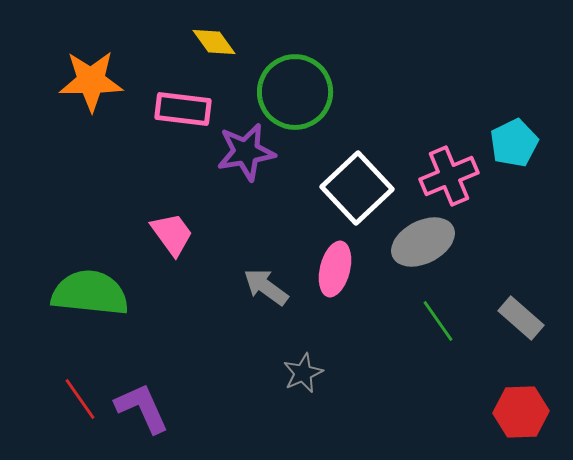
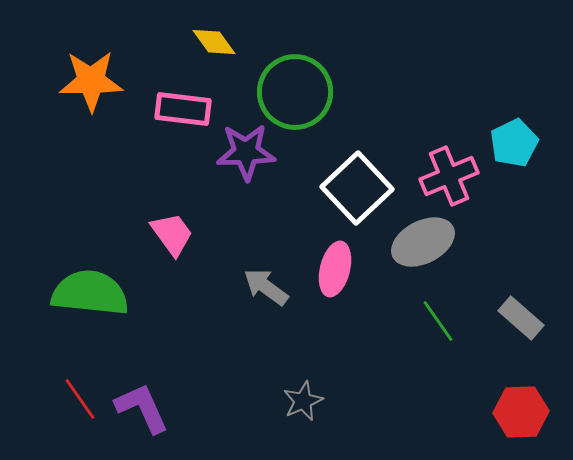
purple star: rotated 8 degrees clockwise
gray star: moved 28 px down
